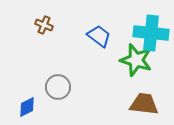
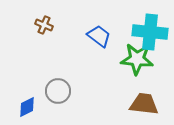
cyan cross: moved 1 px left, 1 px up
green star: moved 1 px right, 1 px up; rotated 12 degrees counterclockwise
gray circle: moved 4 px down
